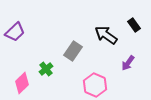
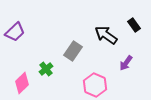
purple arrow: moved 2 px left
